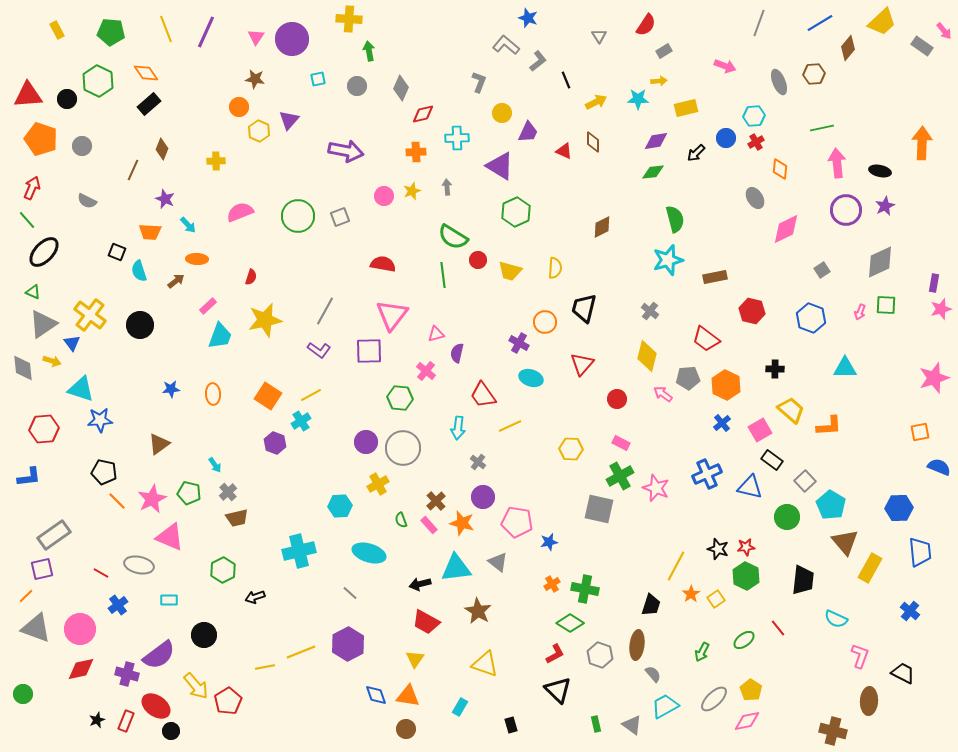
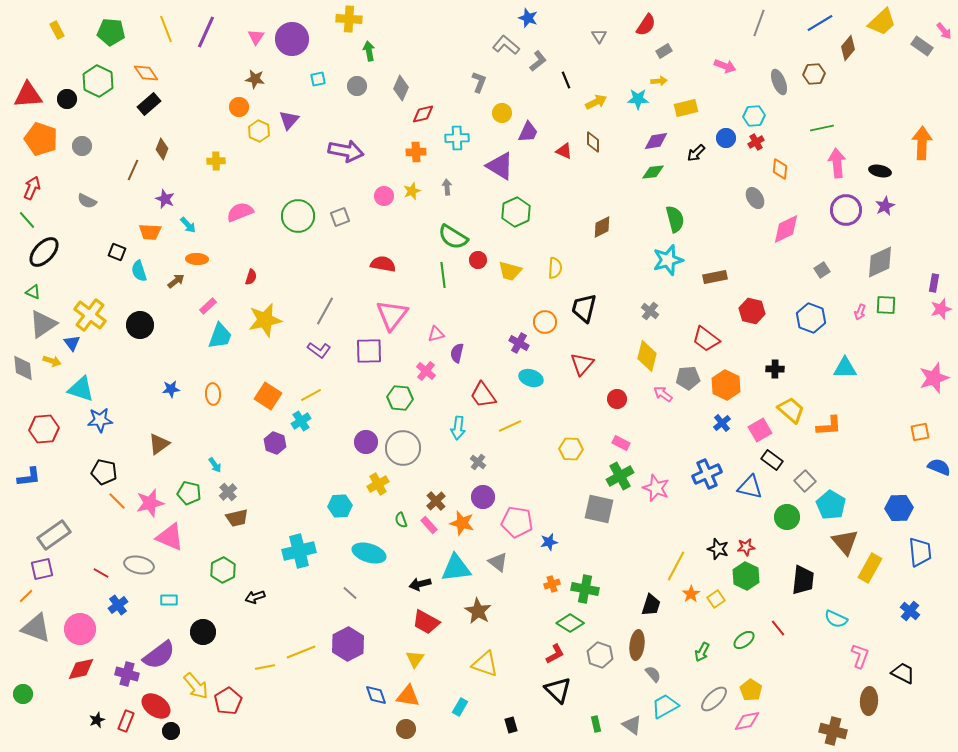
pink star at (152, 499): moved 2 px left, 4 px down; rotated 12 degrees clockwise
orange cross at (552, 584): rotated 14 degrees clockwise
black circle at (204, 635): moved 1 px left, 3 px up
